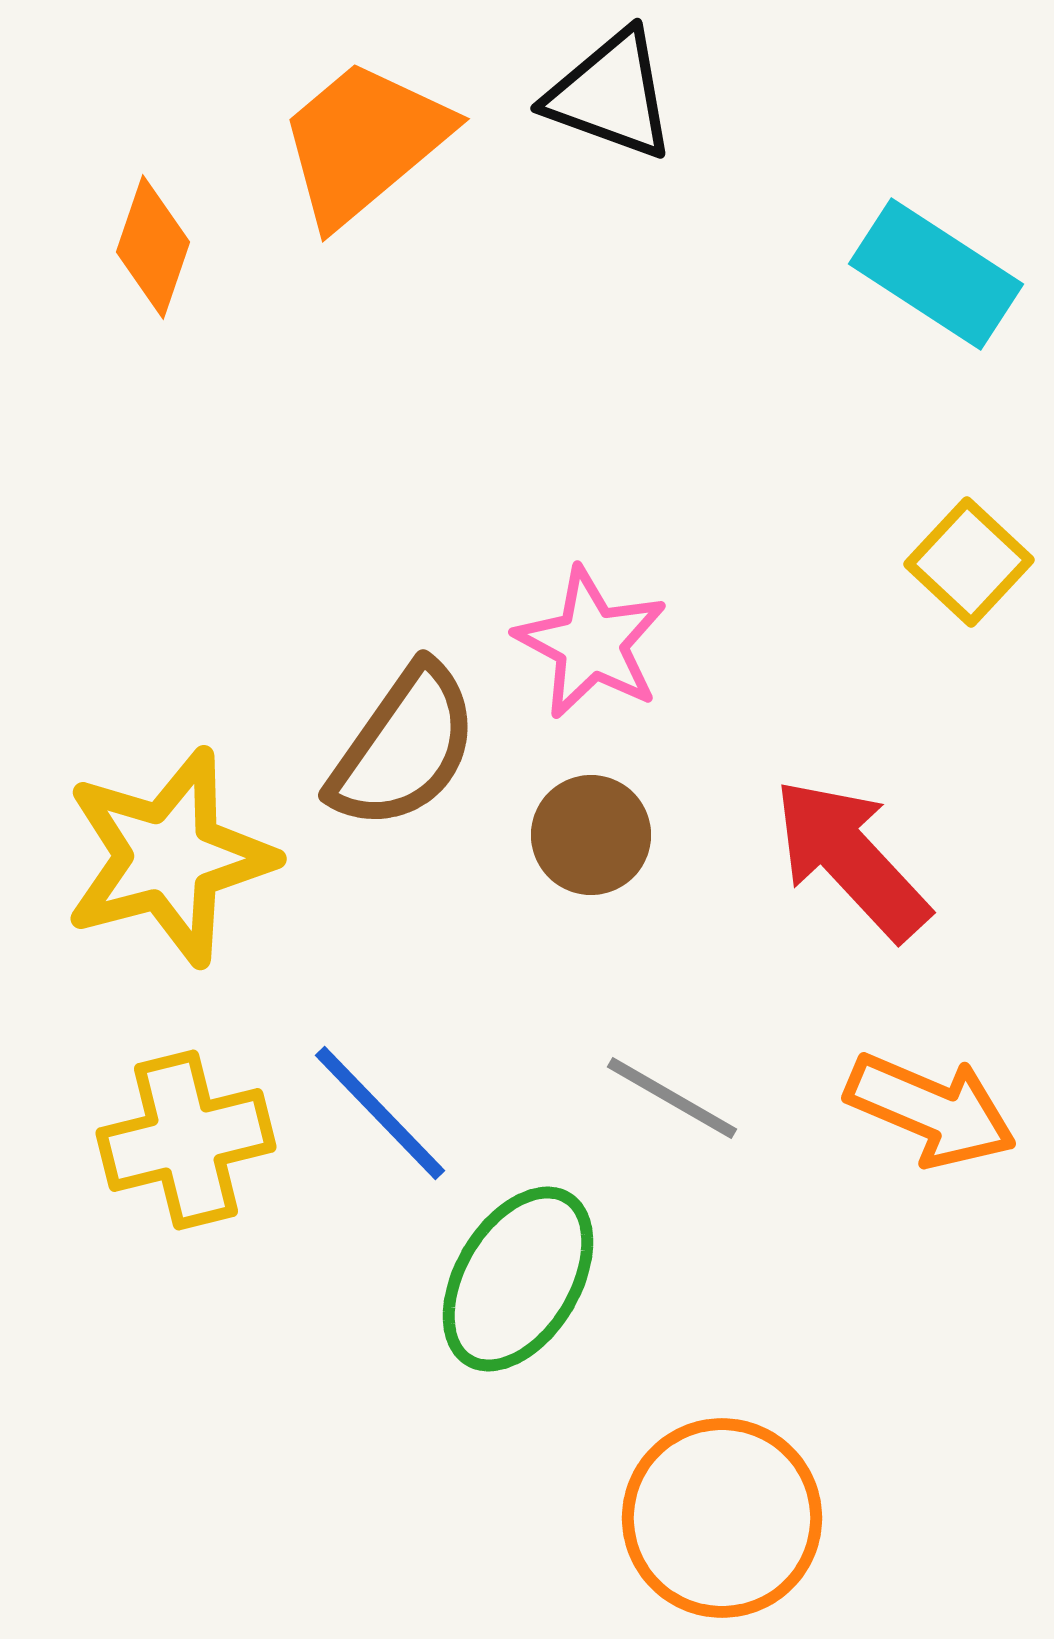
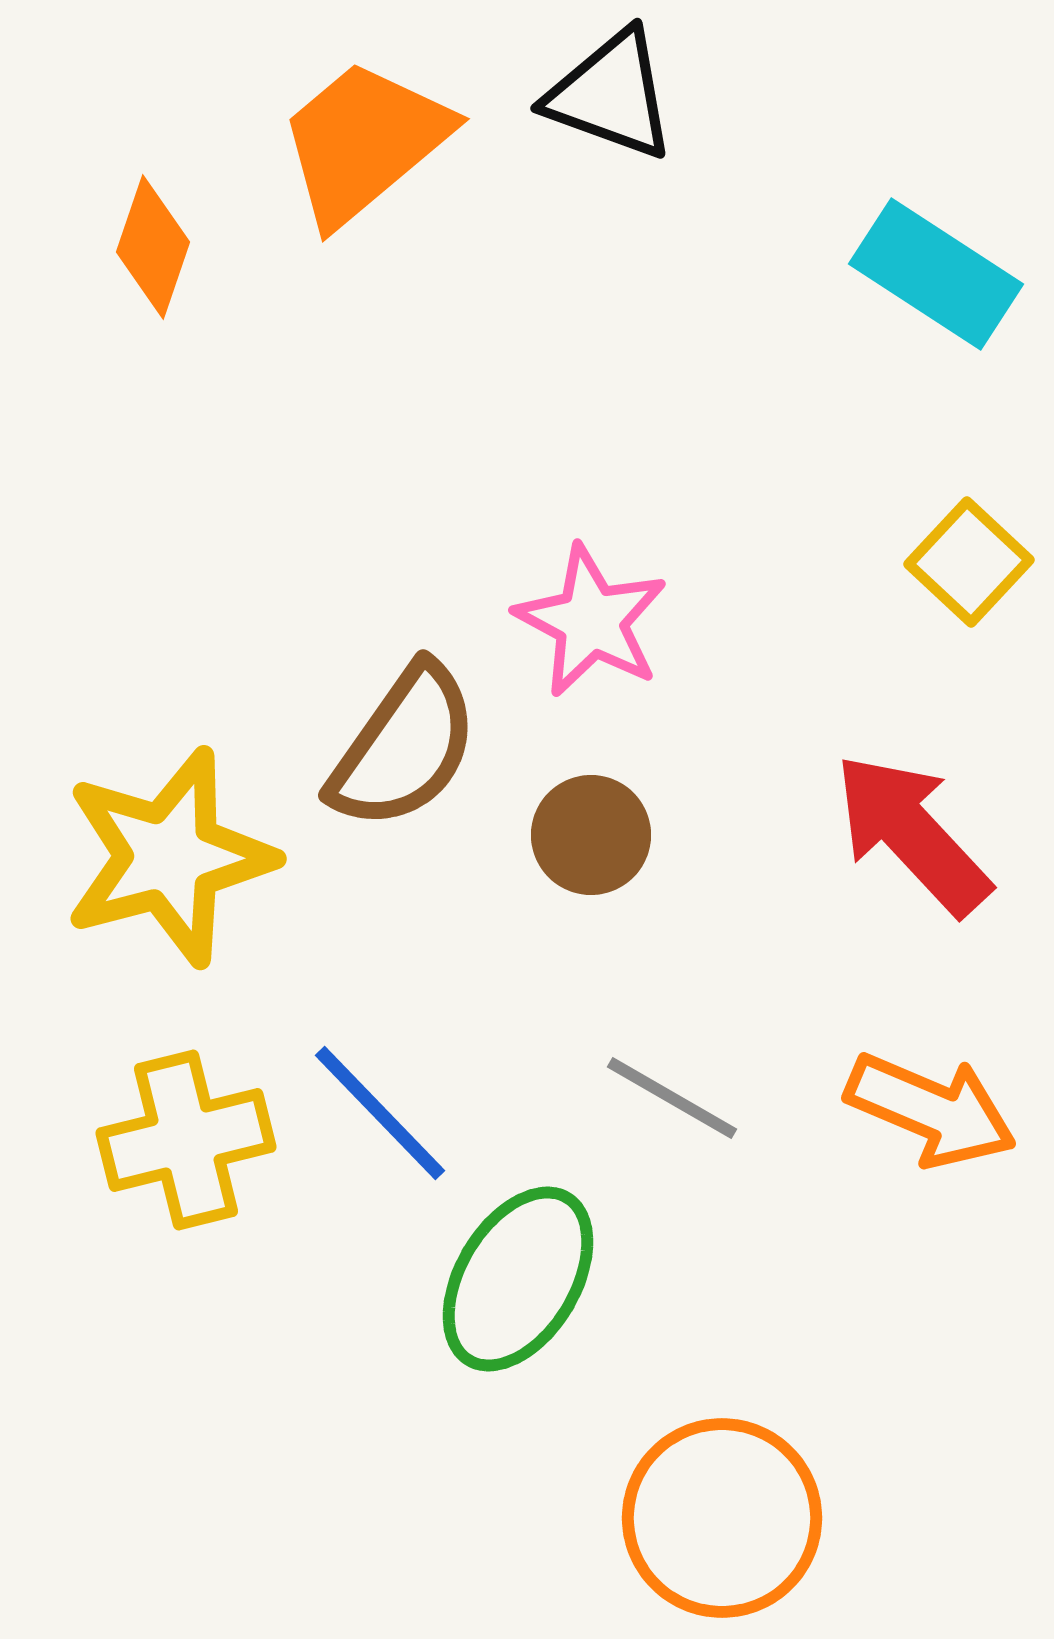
pink star: moved 22 px up
red arrow: moved 61 px right, 25 px up
